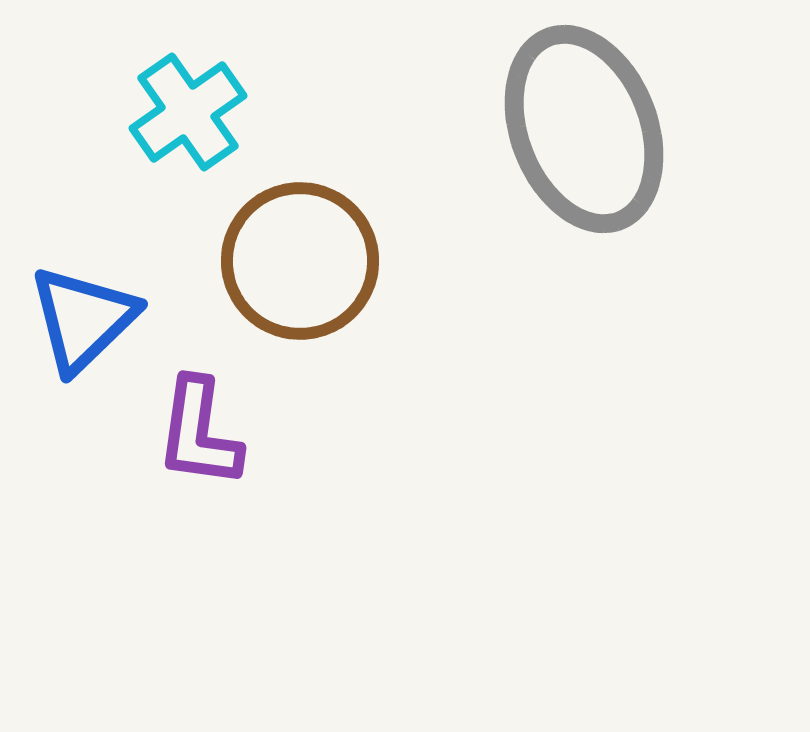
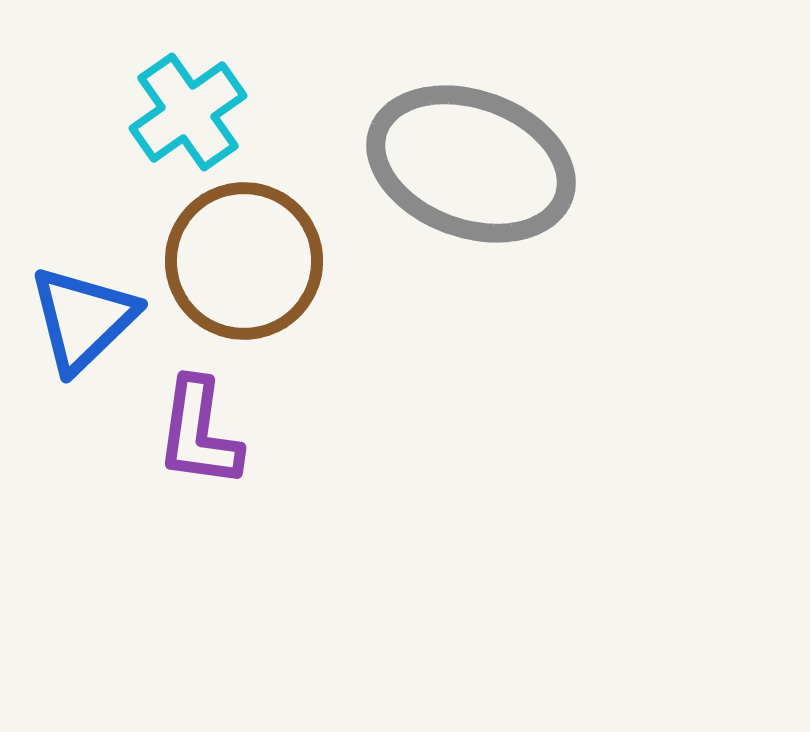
gray ellipse: moved 113 px left, 35 px down; rotated 49 degrees counterclockwise
brown circle: moved 56 px left
